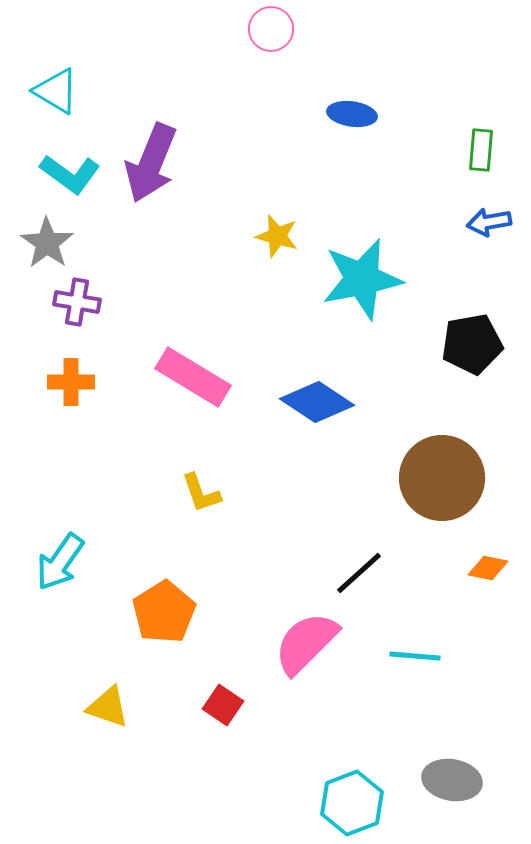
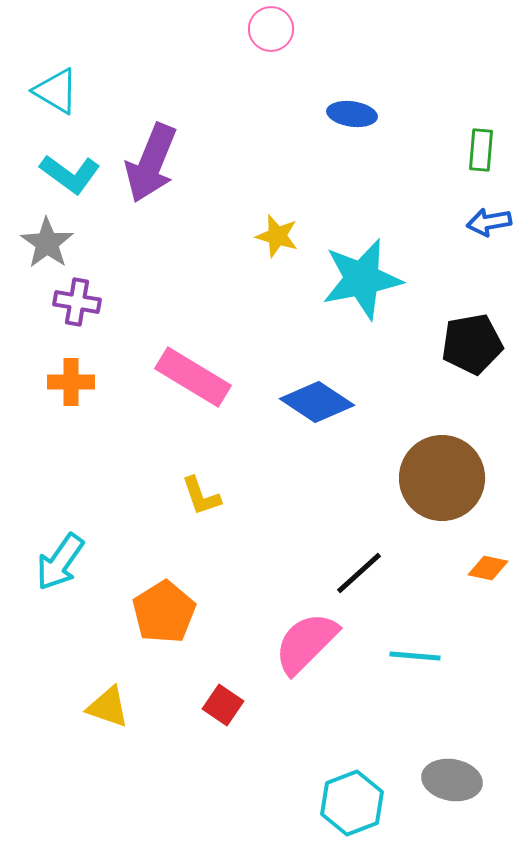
yellow L-shape: moved 3 px down
